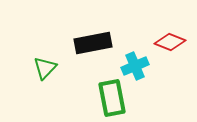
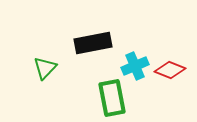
red diamond: moved 28 px down
